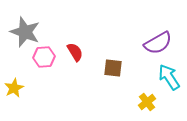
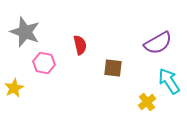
red semicircle: moved 5 px right, 7 px up; rotated 18 degrees clockwise
pink hexagon: moved 6 px down; rotated 15 degrees clockwise
cyan arrow: moved 4 px down
